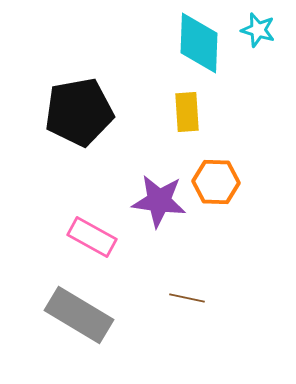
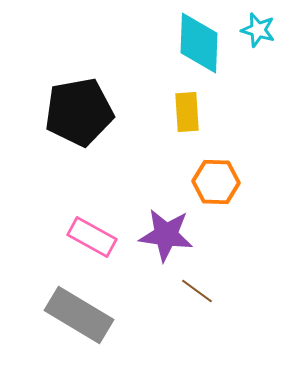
purple star: moved 7 px right, 34 px down
brown line: moved 10 px right, 7 px up; rotated 24 degrees clockwise
